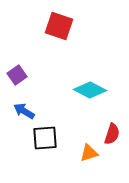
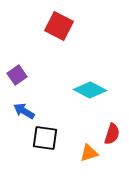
red square: rotated 8 degrees clockwise
black square: rotated 12 degrees clockwise
